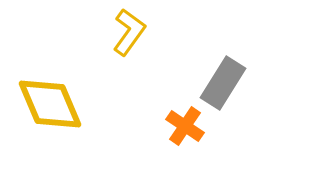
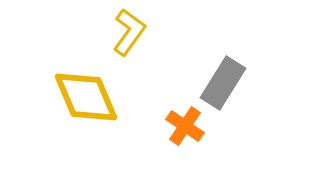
yellow diamond: moved 36 px right, 7 px up
